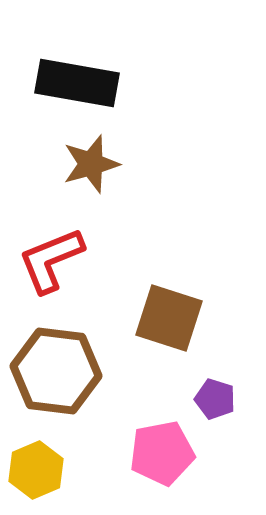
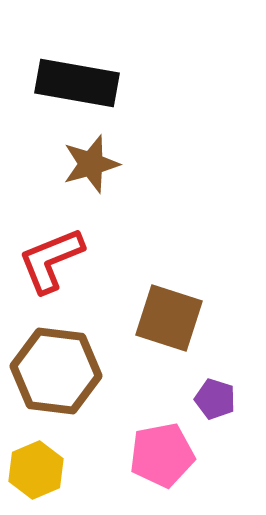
pink pentagon: moved 2 px down
